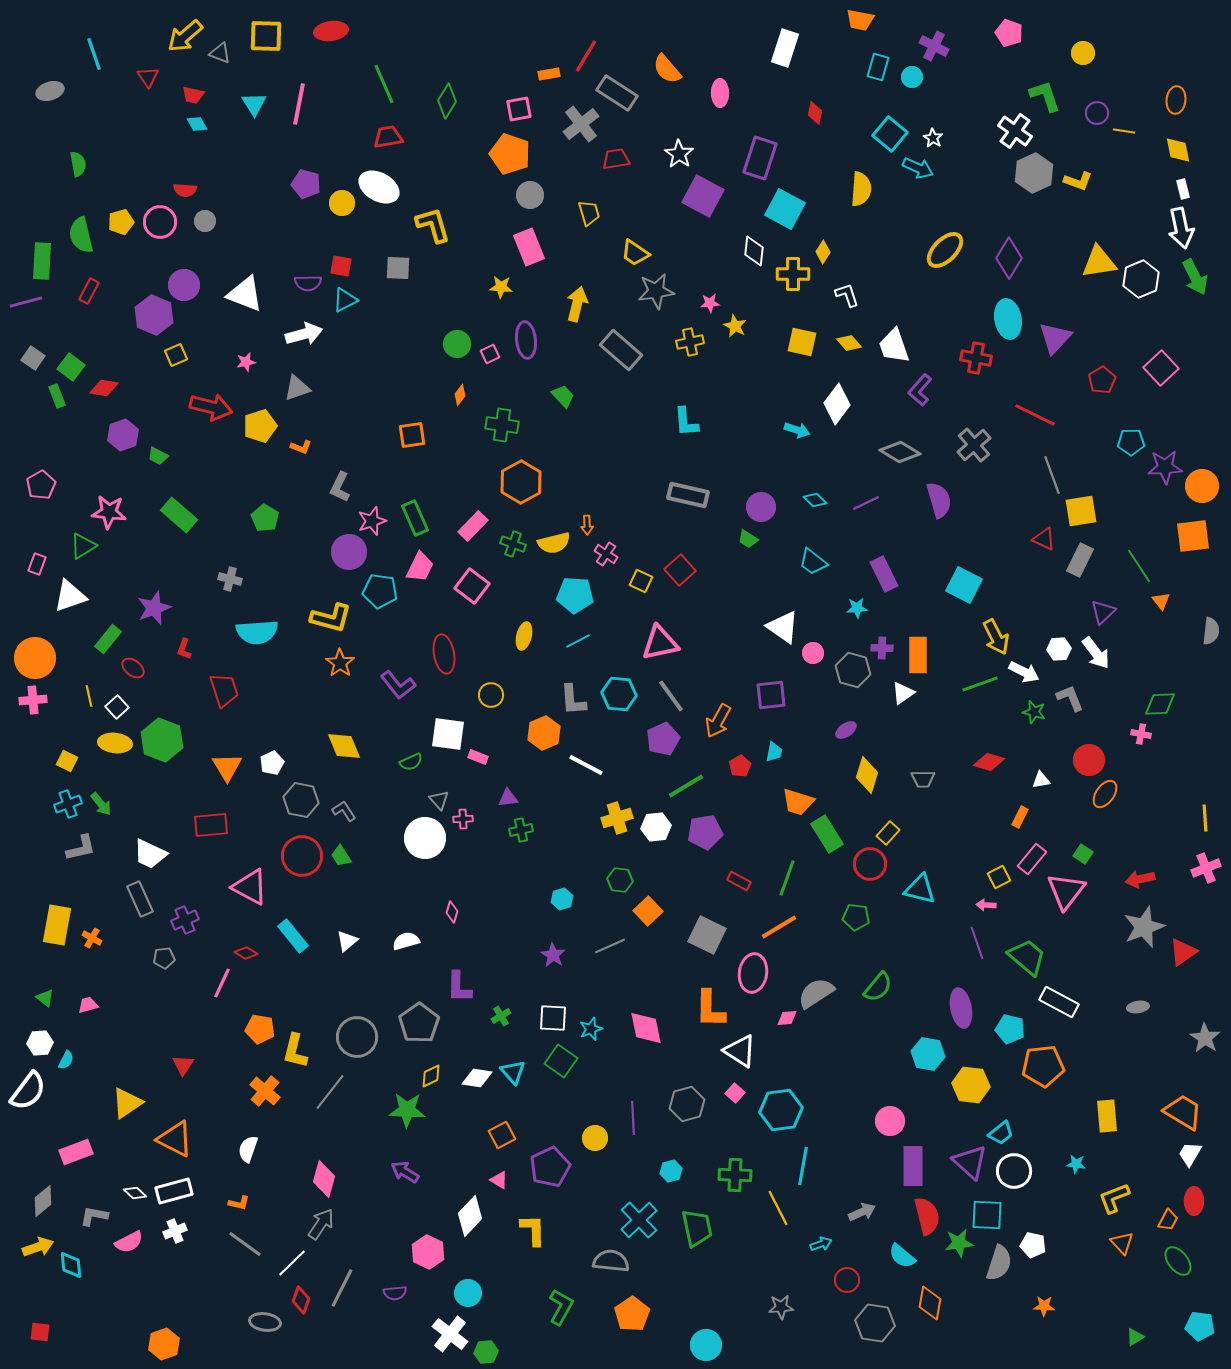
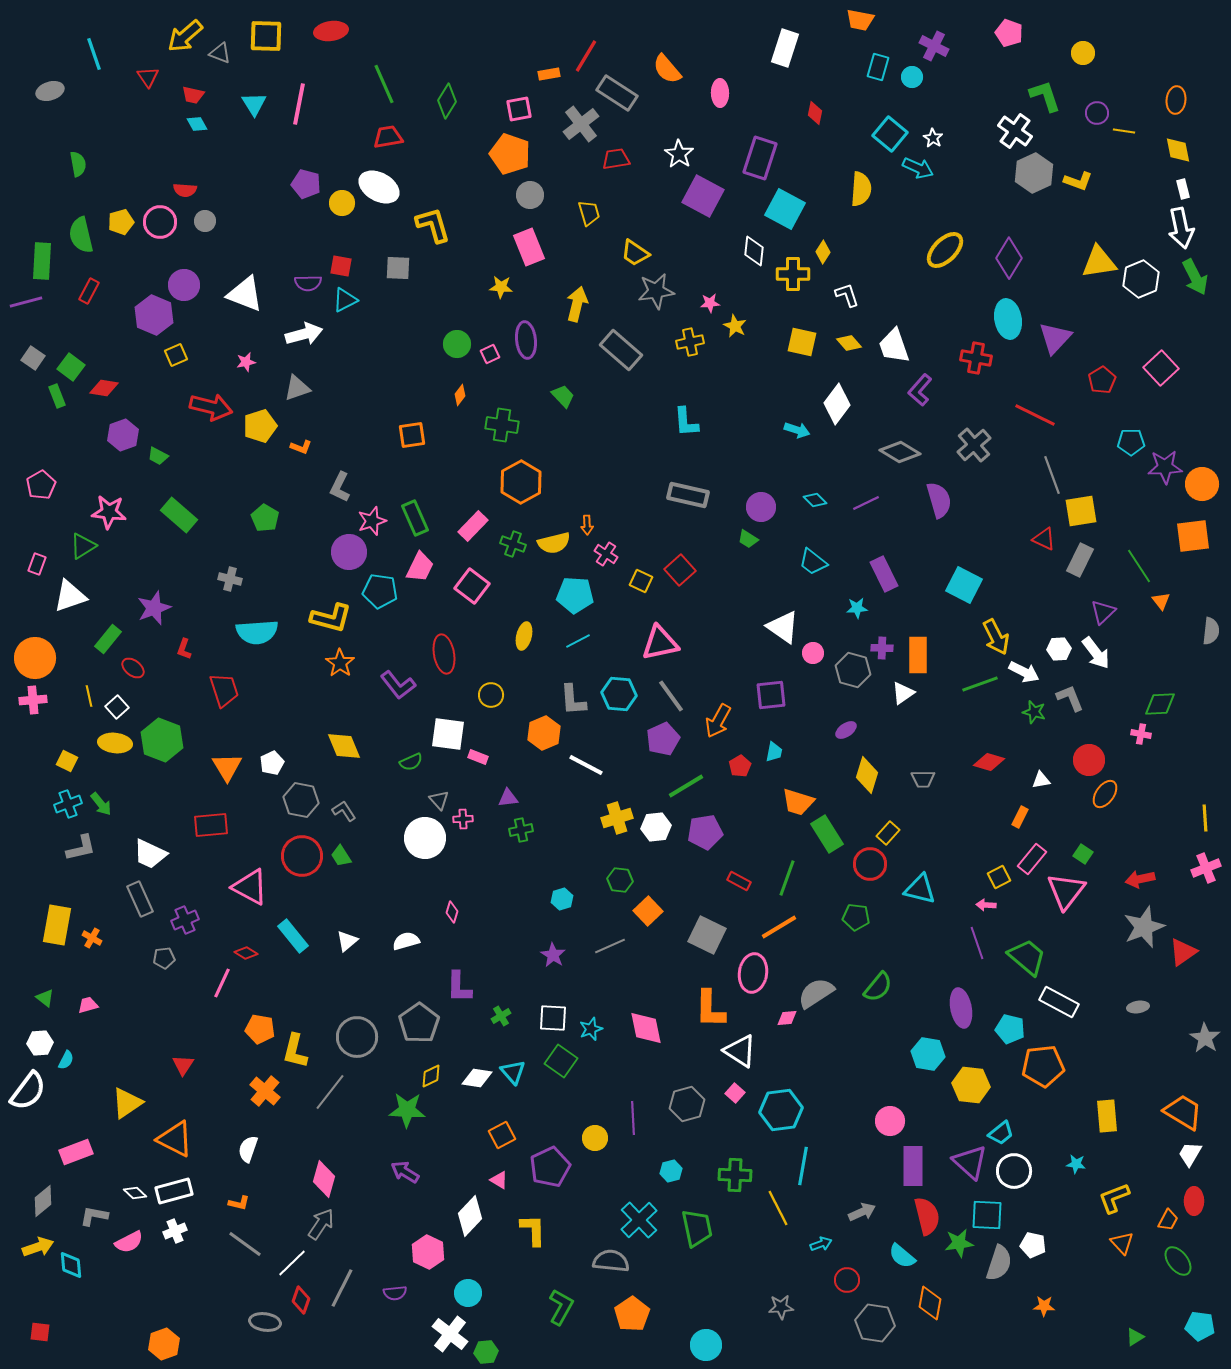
orange circle at (1202, 486): moved 2 px up
